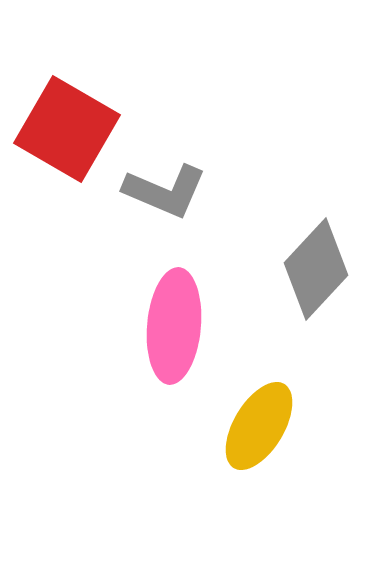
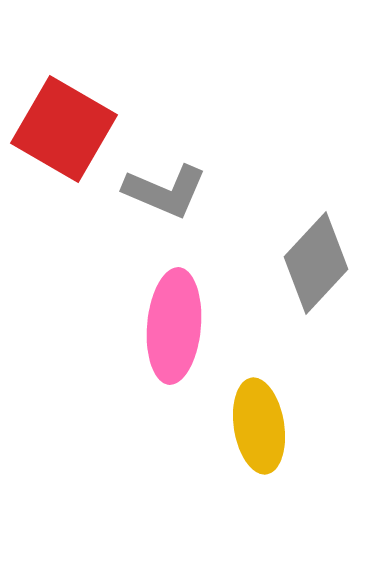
red square: moved 3 px left
gray diamond: moved 6 px up
yellow ellipse: rotated 40 degrees counterclockwise
